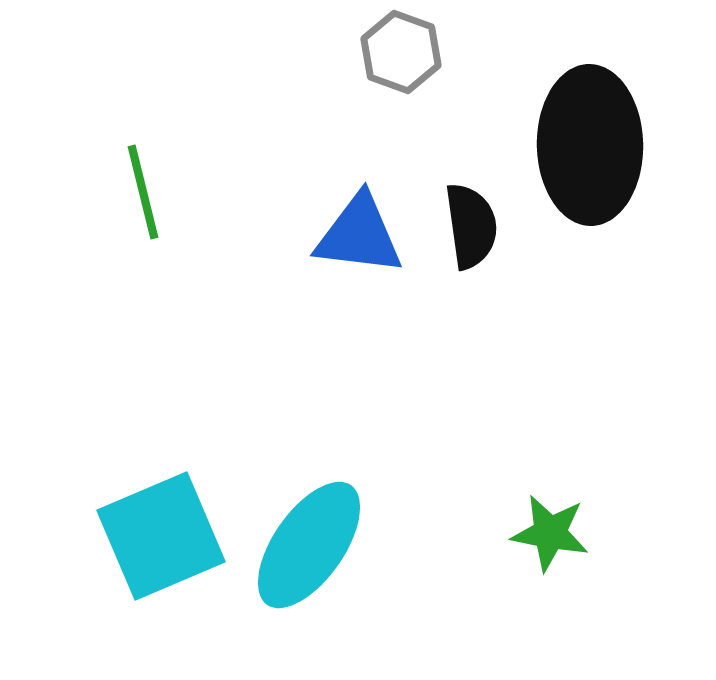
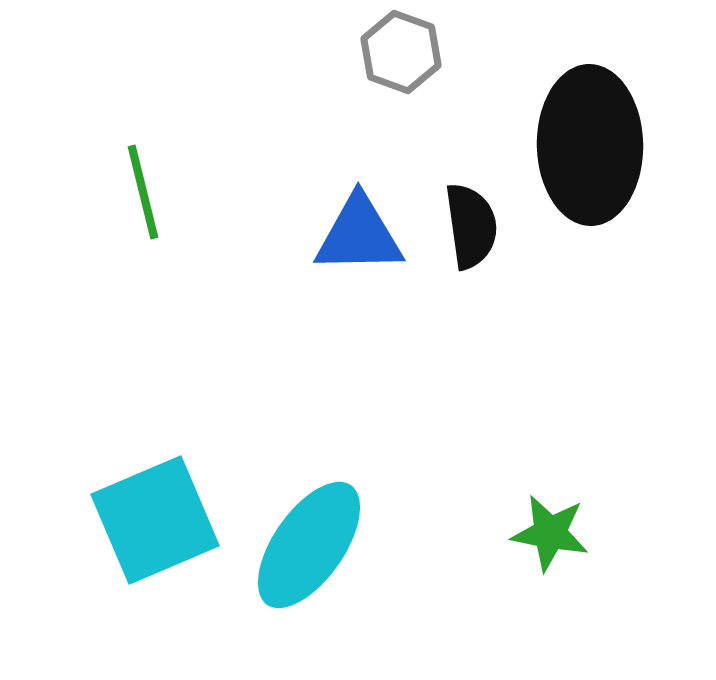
blue triangle: rotated 8 degrees counterclockwise
cyan square: moved 6 px left, 16 px up
